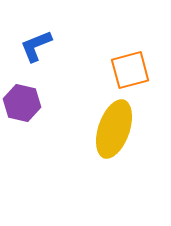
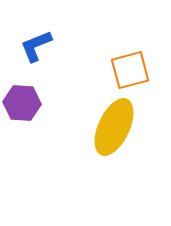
purple hexagon: rotated 9 degrees counterclockwise
yellow ellipse: moved 2 px up; rotated 6 degrees clockwise
